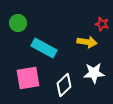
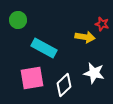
green circle: moved 3 px up
yellow arrow: moved 2 px left, 5 px up
white star: rotated 15 degrees clockwise
pink square: moved 4 px right
